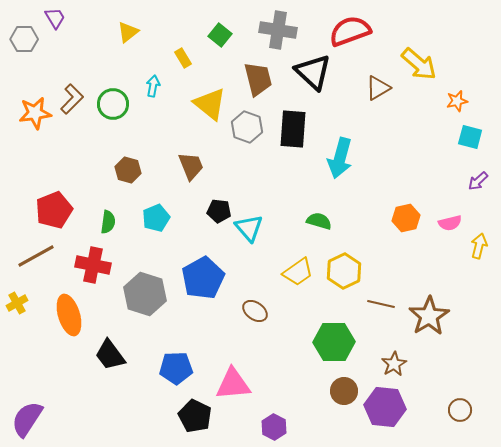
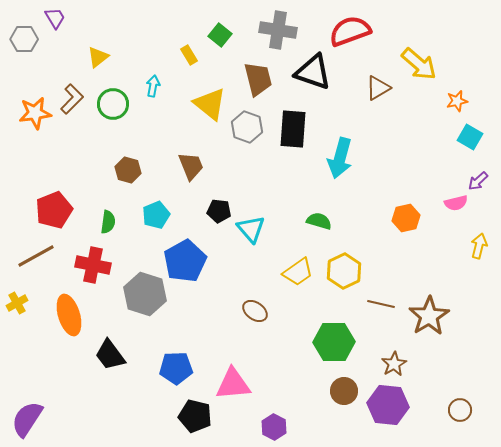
yellow triangle at (128, 32): moved 30 px left, 25 px down
yellow rectangle at (183, 58): moved 6 px right, 3 px up
black triangle at (313, 72): rotated 24 degrees counterclockwise
cyan square at (470, 137): rotated 15 degrees clockwise
cyan pentagon at (156, 218): moved 3 px up
pink semicircle at (450, 223): moved 6 px right, 20 px up
cyan triangle at (249, 228): moved 2 px right, 1 px down
blue pentagon at (203, 278): moved 18 px left, 17 px up
purple hexagon at (385, 407): moved 3 px right, 2 px up
black pentagon at (195, 416): rotated 12 degrees counterclockwise
